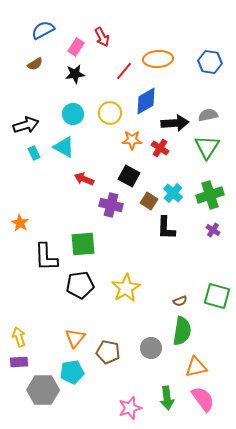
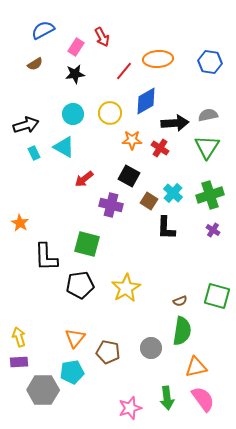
red arrow at (84, 179): rotated 60 degrees counterclockwise
green square at (83, 244): moved 4 px right; rotated 20 degrees clockwise
